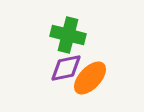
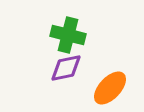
orange ellipse: moved 20 px right, 10 px down
